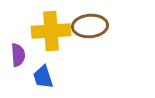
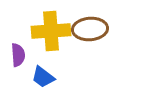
brown ellipse: moved 3 px down
blue trapezoid: rotated 35 degrees counterclockwise
